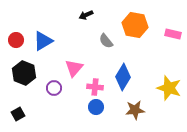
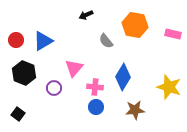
yellow star: moved 1 px up
black square: rotated 24 degrees counterclockwise
